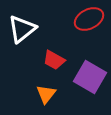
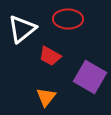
red ellipse: moved 21 px left; rotated 28 degrees clockwise
red trapezoid: moved 4 px left, 4 px up
orange triangle: moved 3 px down
